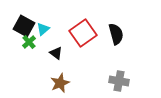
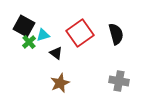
cyan triangle: moved 6 px down; rotated 24 degrees clockwise
red square: moved 3 px left
